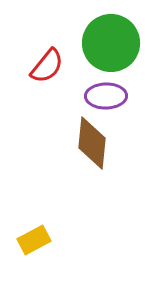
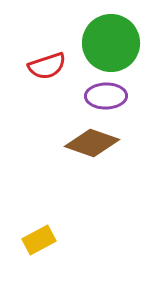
red semicircle: rotated 33 degrees clockwise
brown diamond: rotated 76 degrees counterclockwise
yellow rectangle: moved 5 px right
